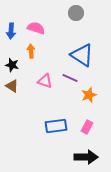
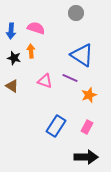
black star: moved 2 px right, 7 px up
blue rectangle: rotated 50 degrees counterclockwise
